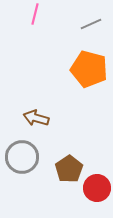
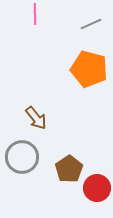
pink line: rotated 15 degrees counterclockwise
brown arrow: rotated 145 degrees counterclockwise
